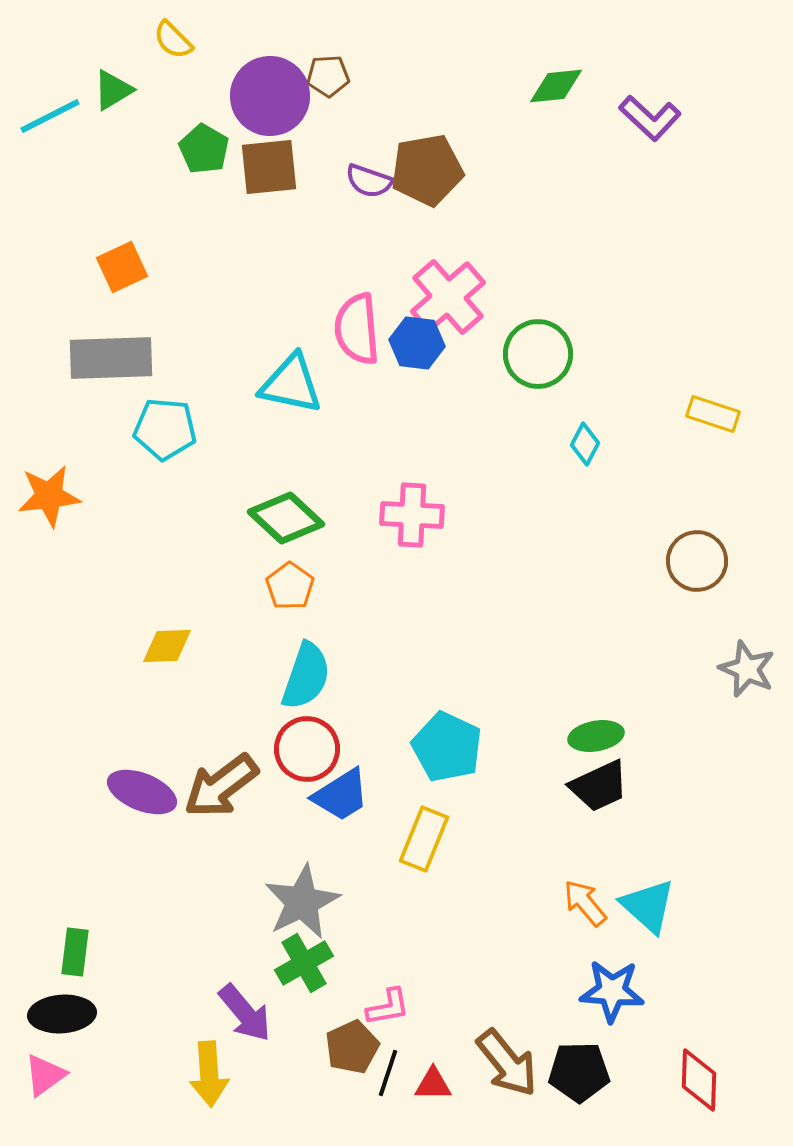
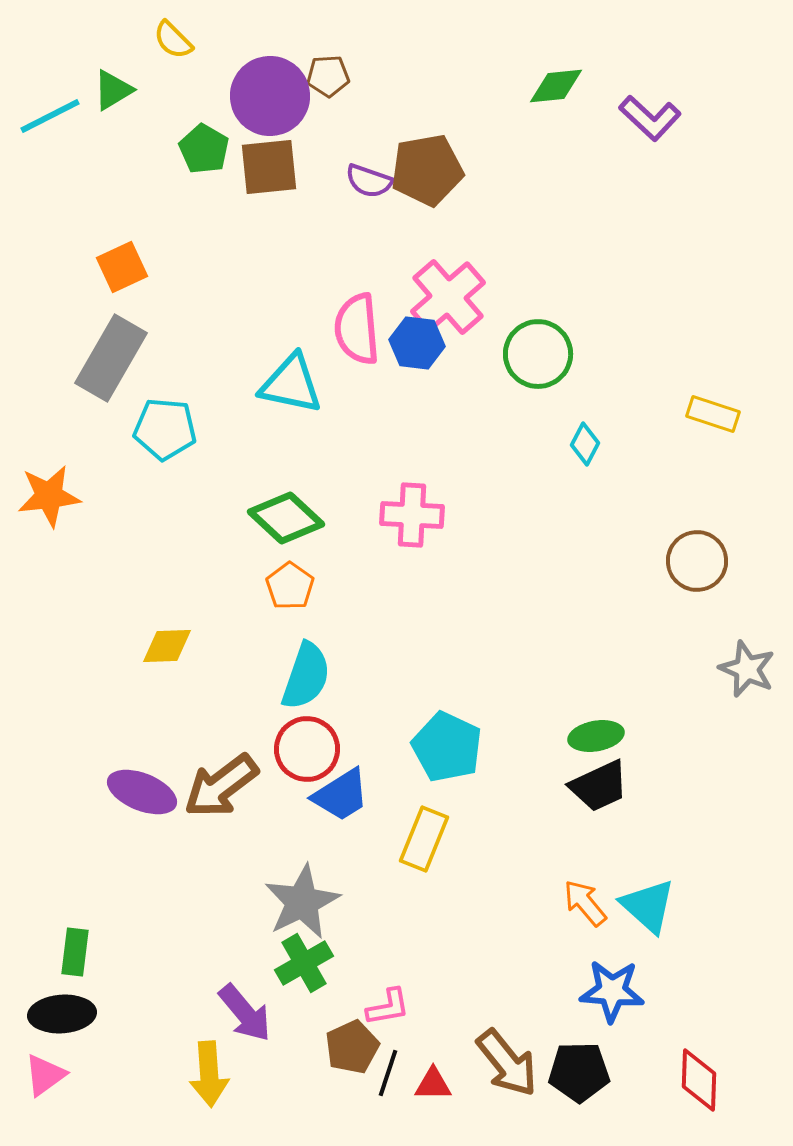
gray rectangle at (111, 358): rotated 58 degrees counterclockwise
